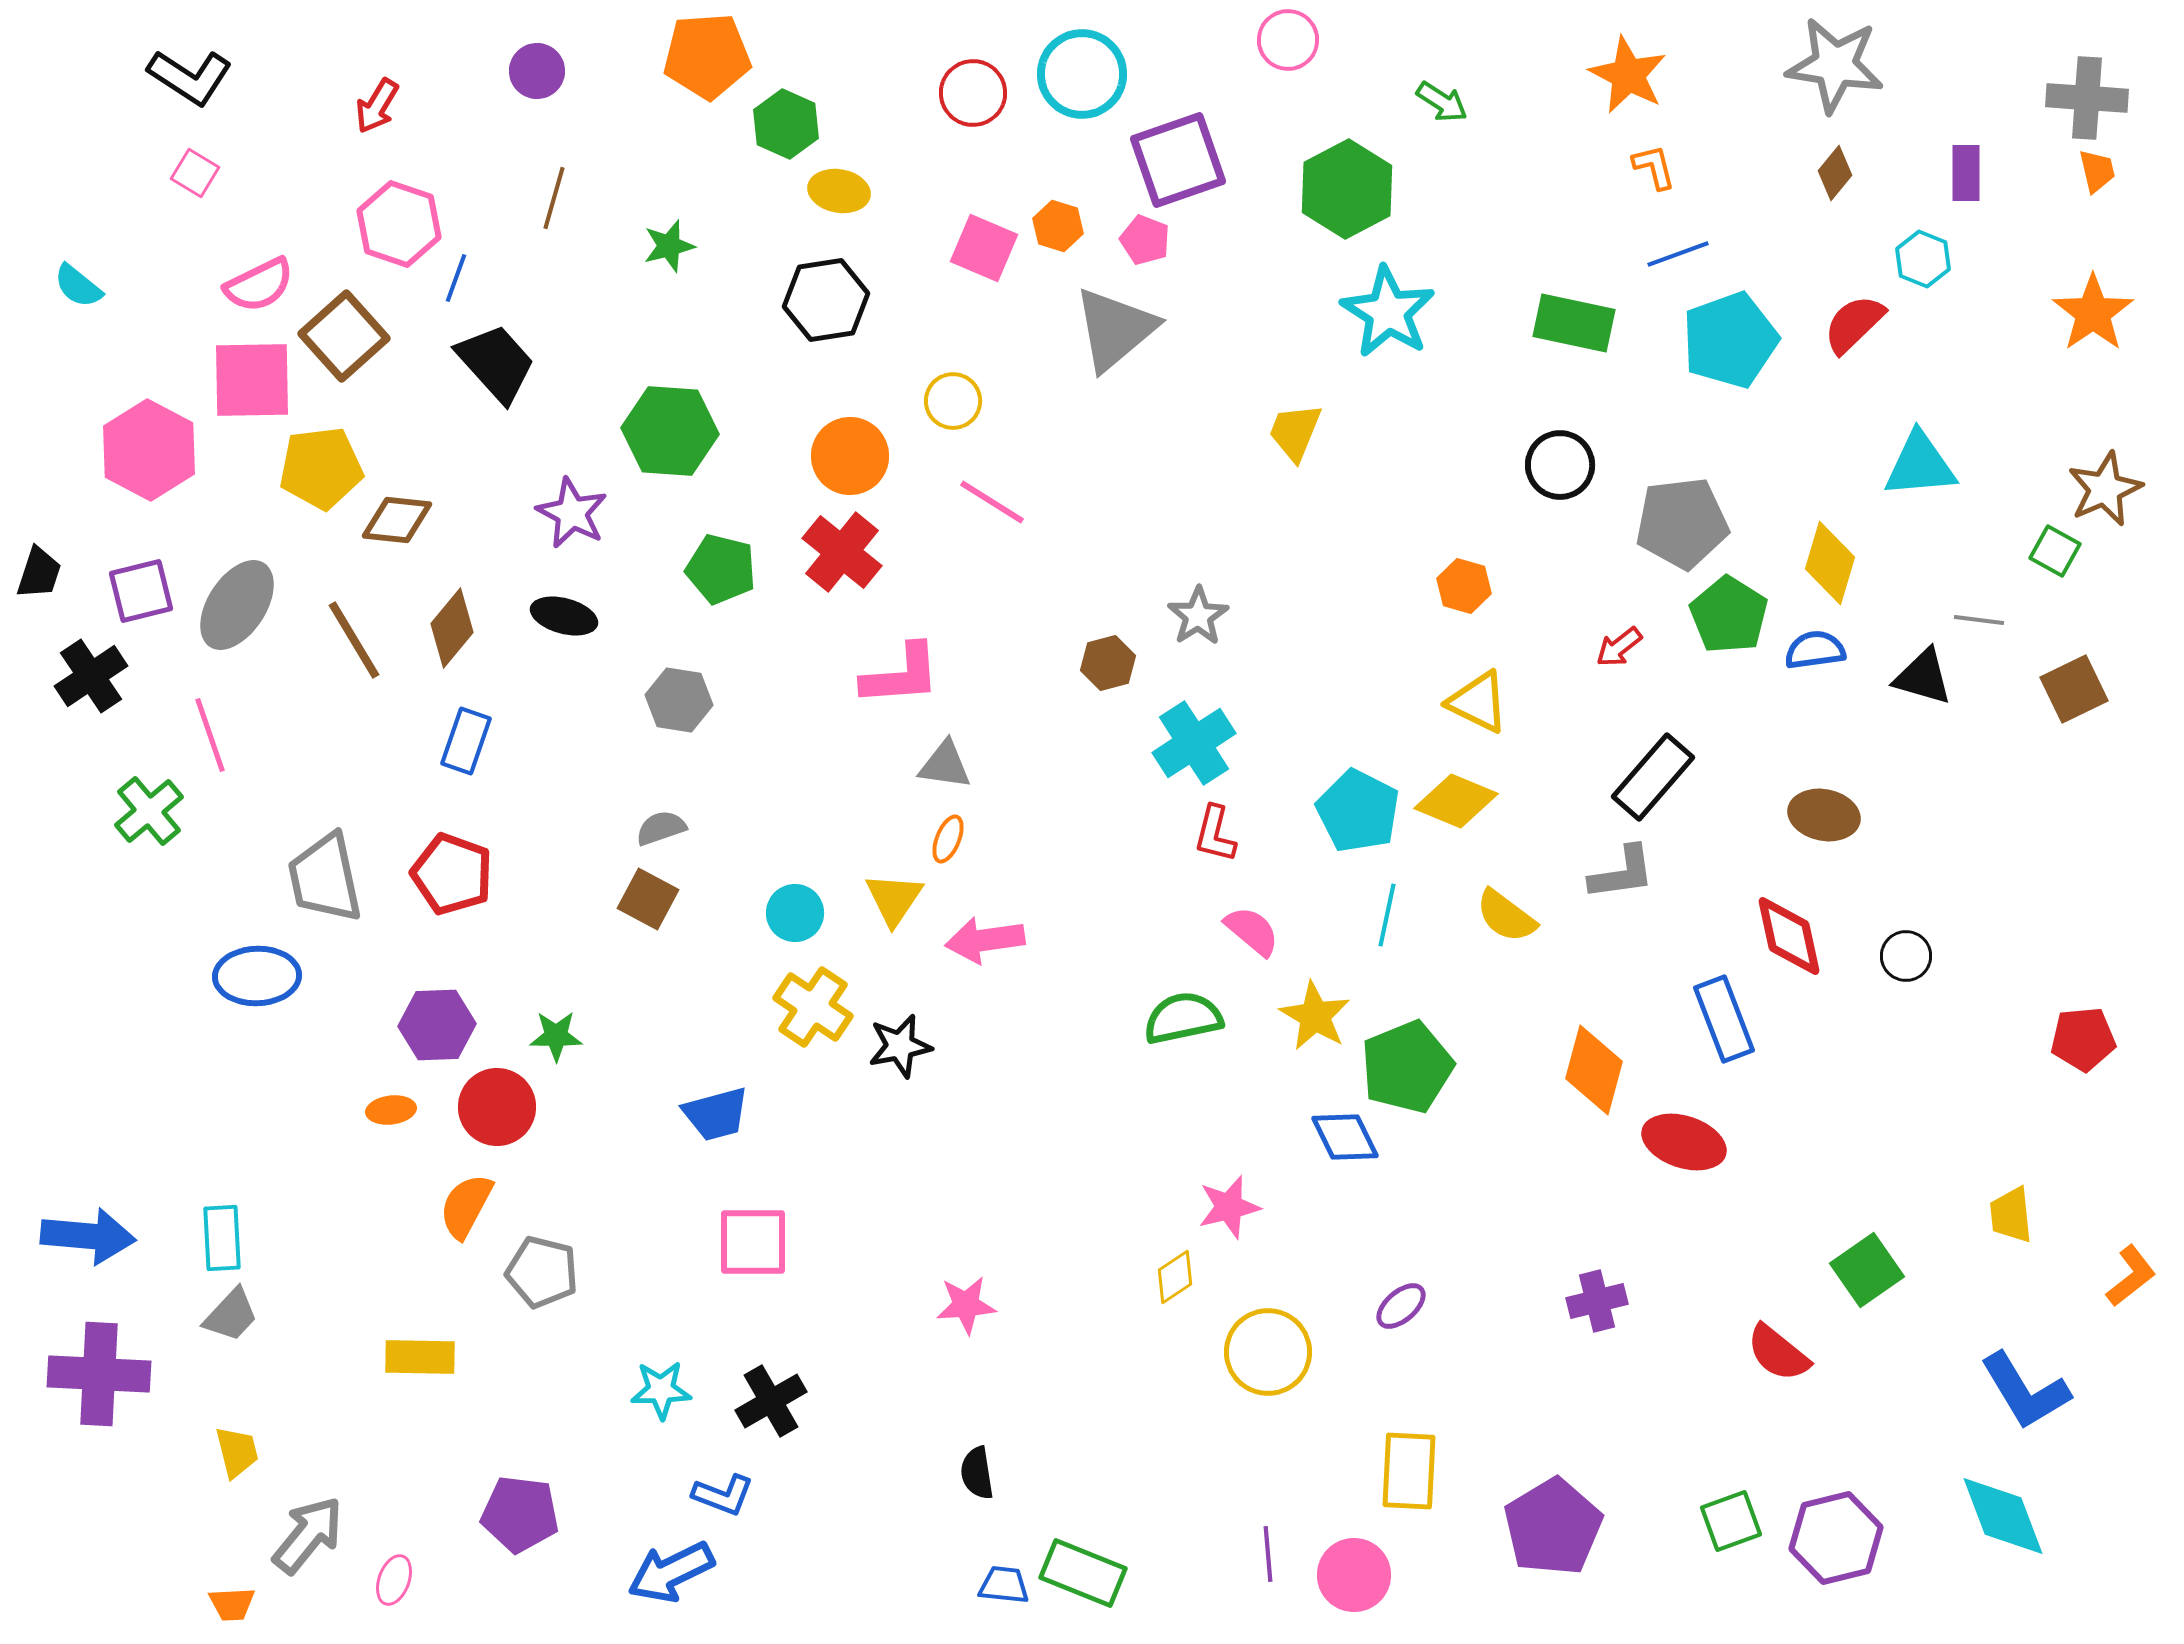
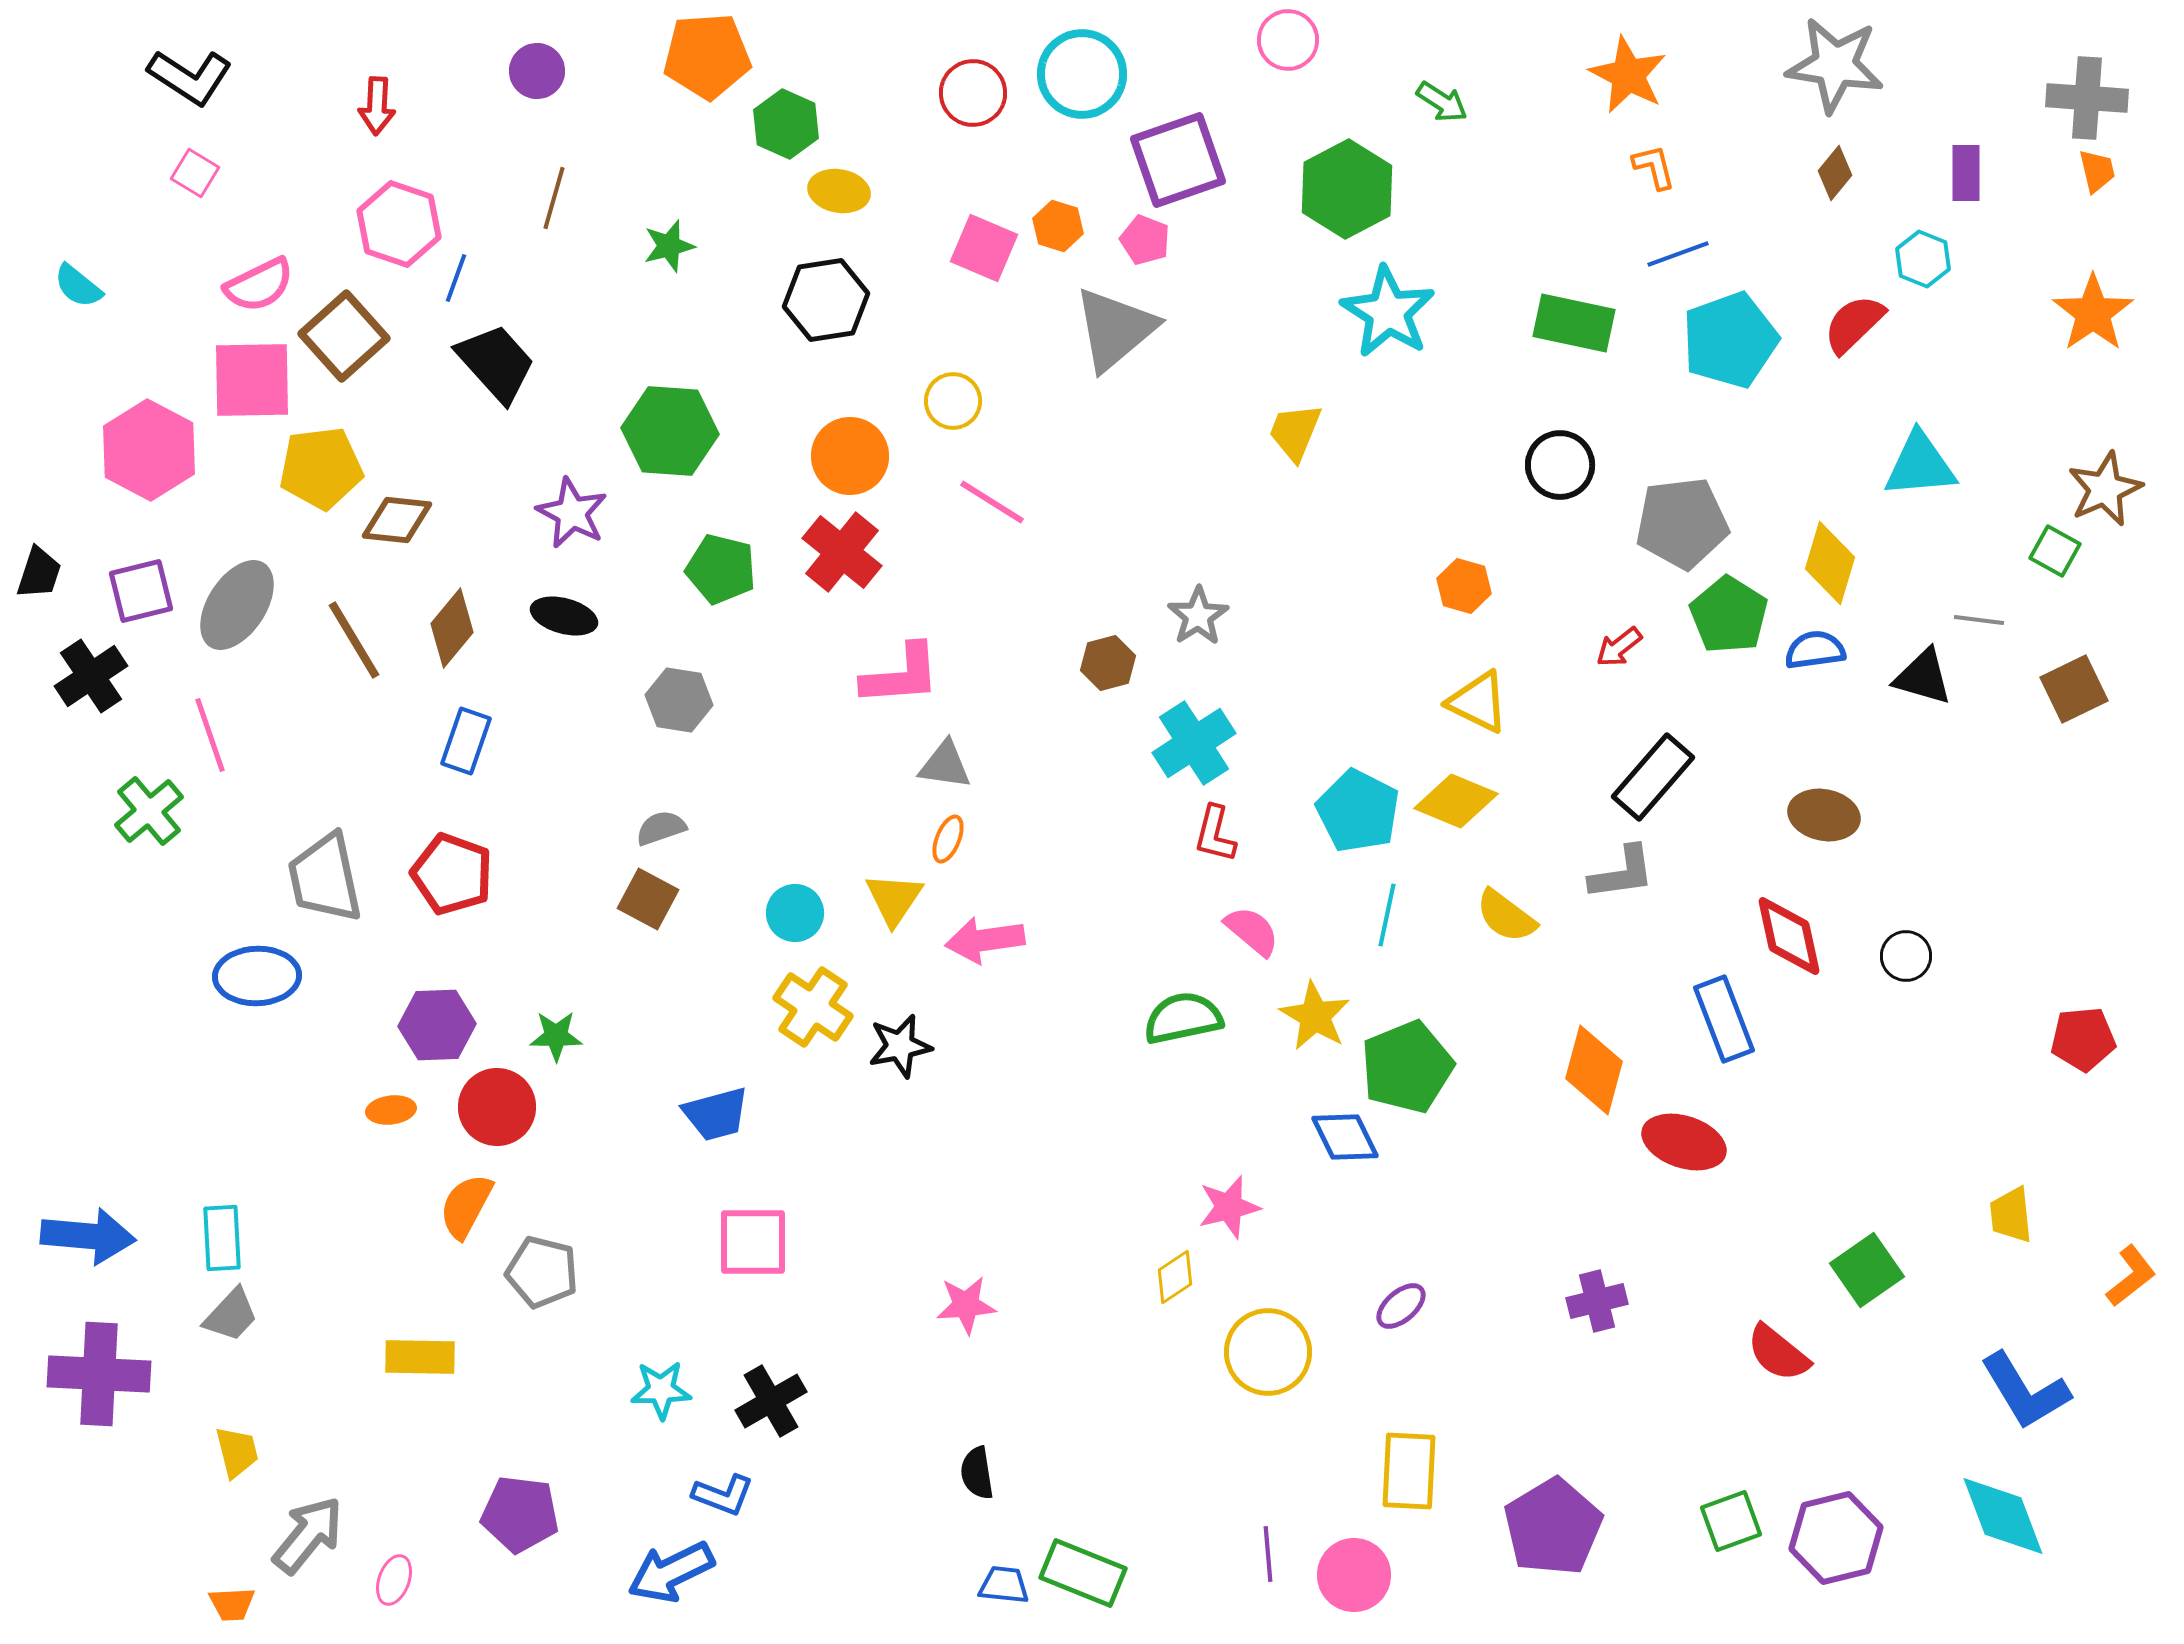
red arrow at (377, 106): rotated 28 degrees counterclockwise
